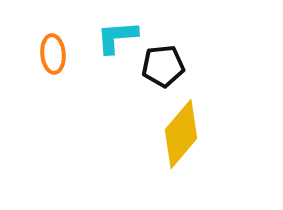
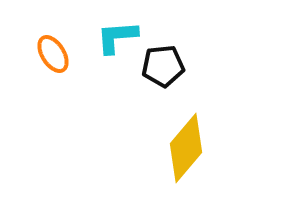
orange ellipse: rotated 27 degrees counterclockwise
yellow diamond: moved 5 px right, 14 px down
